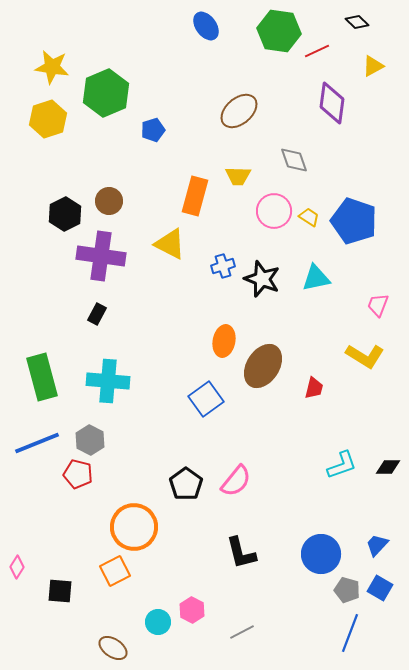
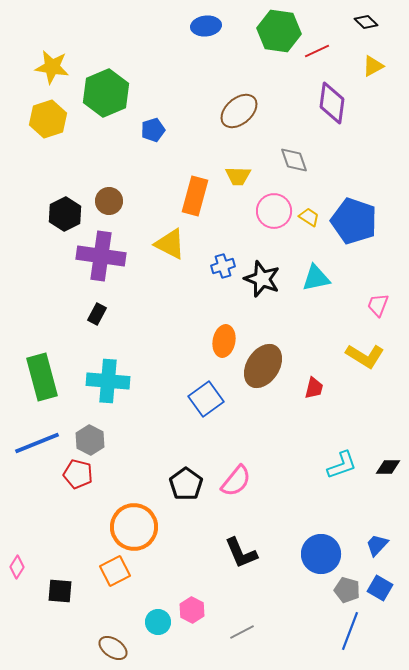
black diamond at (357, 22): moved 9 px right
blue ellipse at (206, 26): rotated 60 degrees counterclockwise
black L-shape at (241, 553): rotated 9 degrees counterclockwise
blue line at (350, 633): moved 2 px up
